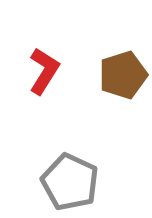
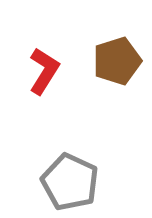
brown pentagon: moved 6 px left, 14 px up
